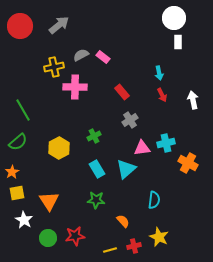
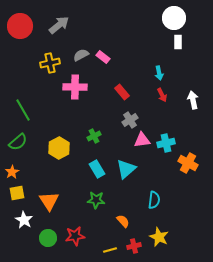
yellow cross: moved 4 px left, 4 px up
pink triangle: moved 8 px up
